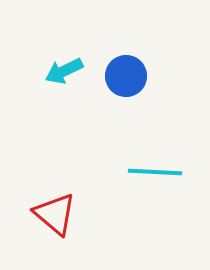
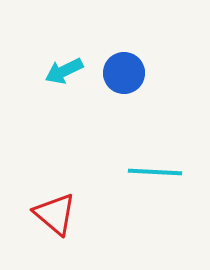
blue circle: moved 2 px left, 3 px up
